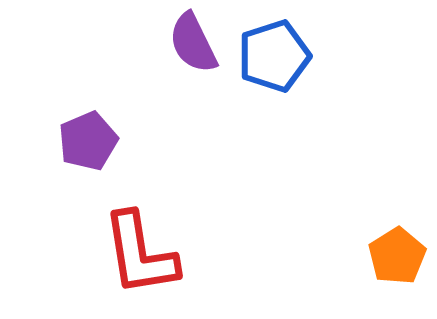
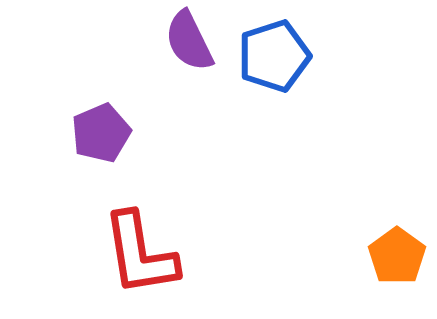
purple semicircle: moved 4 px left, 2 px up
purple pentagon: moved 13 px right, 8 px up
orange pentagon: rotated 4 degrees counterclockwise
